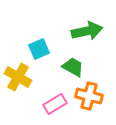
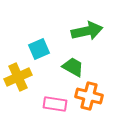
yellow cross: rotated 36 degrees clockwise
pink rectangle: rotated 40 degrees clockwise
